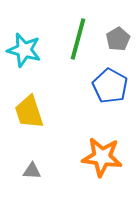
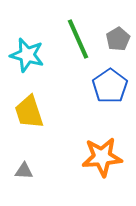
green line: rotated 39 degrees counterclockwise
cyan star: moved 3 px right, 5 px down
blue pentagon: rotated 8 degrees clockwise
orange star: rotated 12 degrees counterclockwise
gray triangle: moved 8 px left
